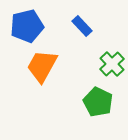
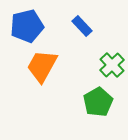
green cross: moved 1 px down
green pentagon: rotated 16 degrees clockwise
